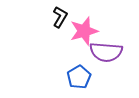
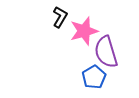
purple semicircle: rotated 68 degrees clockwise
blue pentagon: moved 15 px right
